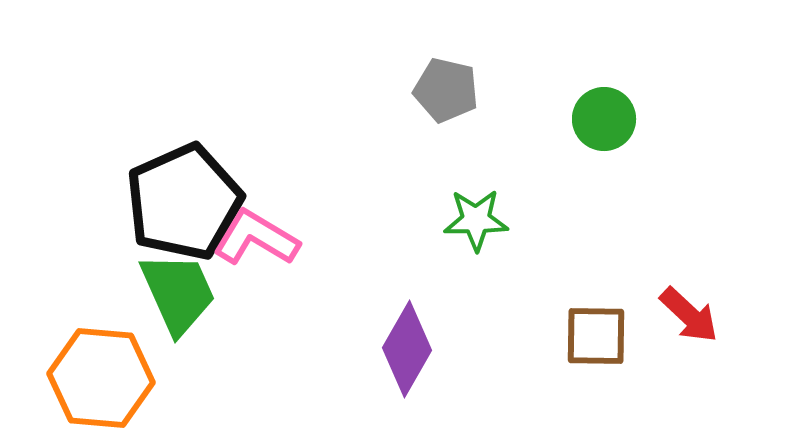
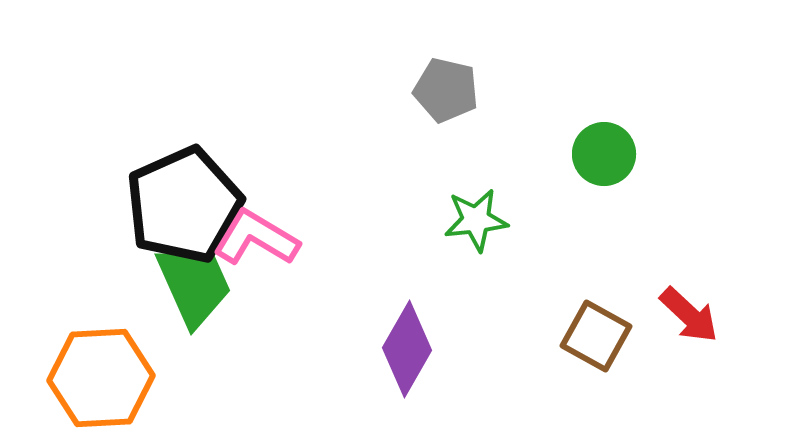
green circle: moved 35 px down
black pentagon: moved 3 px down
green star: rotated 6 degrees counterclockwise
green trapezoid: moved 16 px right, 8 px up
brown square: rotated 28 degrees clockwise
orange hexagon: rotated 8 degrees counterclockwise
